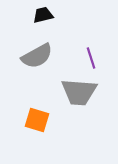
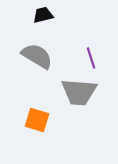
gray semicircle: rotated 120 degrees counterclockwise
